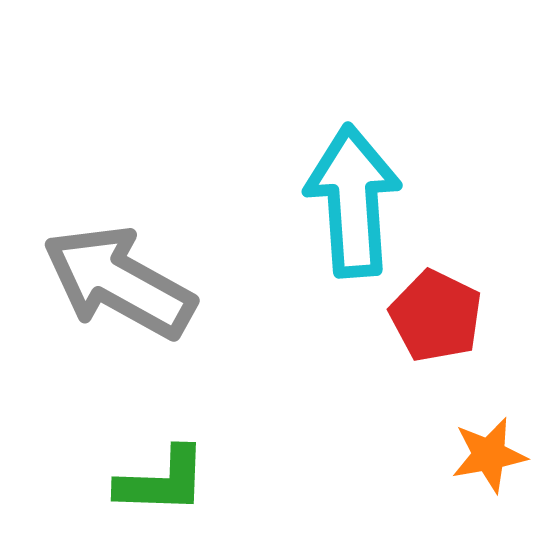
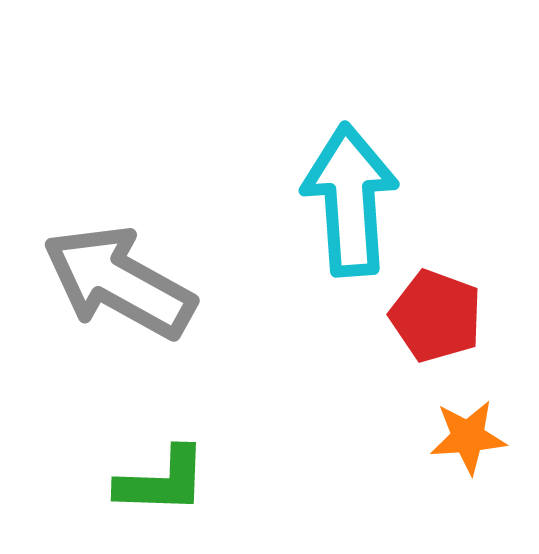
cyan arrow: moved 3 px left, 1 px up
red pentagon: rotated 6 degrees counterclockwise
orange star: moved 21 px left, 18 px up; rotated 6 degrees clockwise
